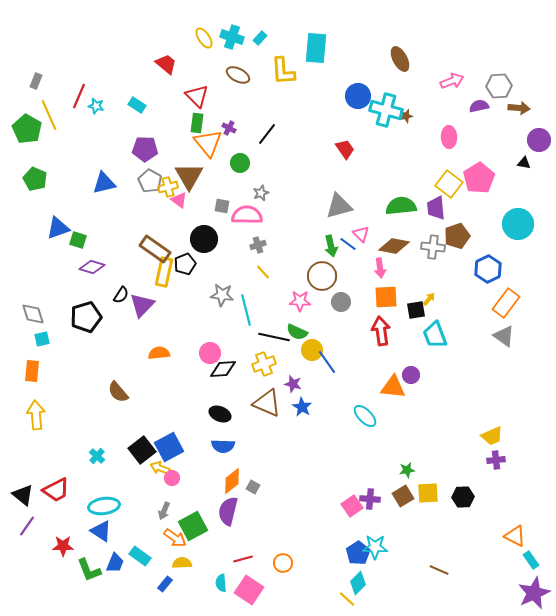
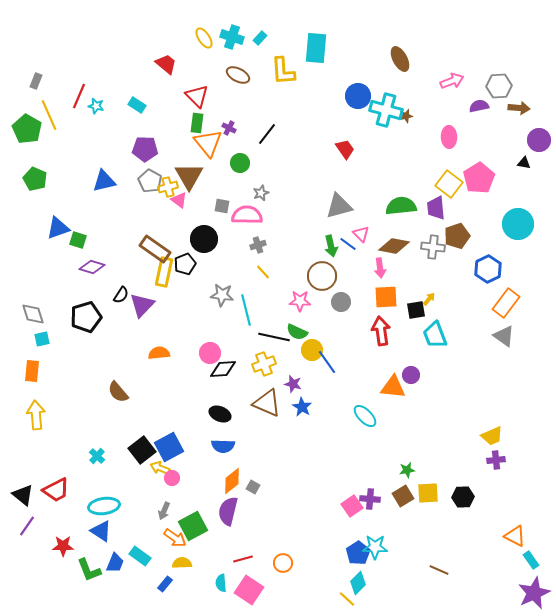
blue triangle at (104, 183): moved 2 px up
